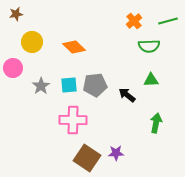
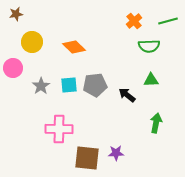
pink cross: moved 14 px left, 9 px down
brown square: rotated 28 degrees counterclockwise
